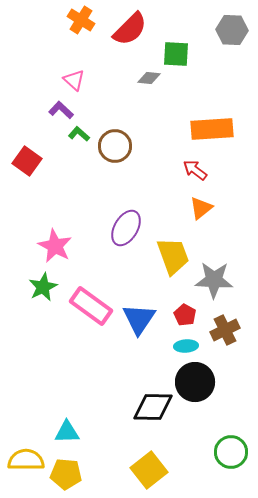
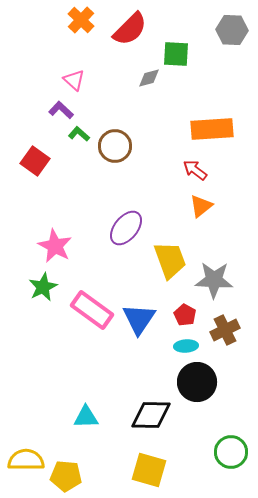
orange cross: rotated 12 degrees clockwise
gray diamond: rotated 20 degrees counterclockwise
red square: moved 8 px right
orange triangle: moved 2 px up
purple ellipse: rotated 9 degrees clockwise
yellow trapezoid: moved 3 px left, 4 px down
pink rectangle: moved 1 px right, 4 px down
black circle: moved 2 px right
black diamond: moved 2 px left, 8 px down
cyan triangle: moved 19 px right, 15 px up
yellow square: rotated 36 degrees counterclockwise
yellow pentagon: moved 2 px down
